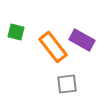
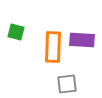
purple rectangle: rotated 25 degrees counterclockwise
orange rectangle: rotated 40 degrees clockwise
